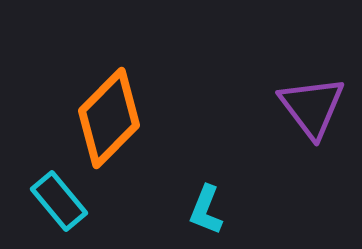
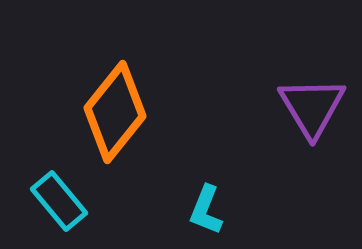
purple triangle: rotated 6 degrees clockwise
orange diamond: moved 6 px right, 6 px up; rotated 6 degrees counterclockwise
